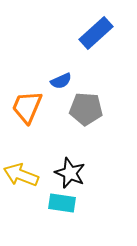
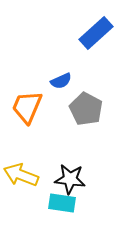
gray pentagon: rotated 24 degrees clockwise
black star: moved 6 px down; rotated 16 degrees counterclockwise
